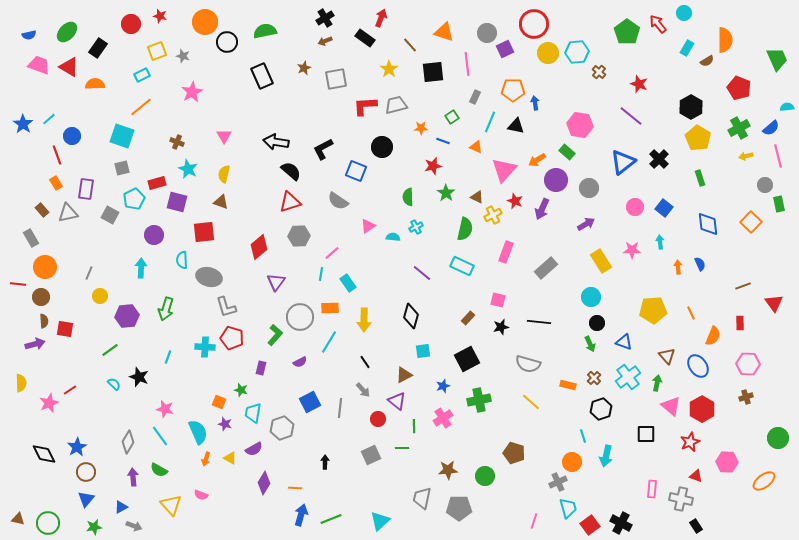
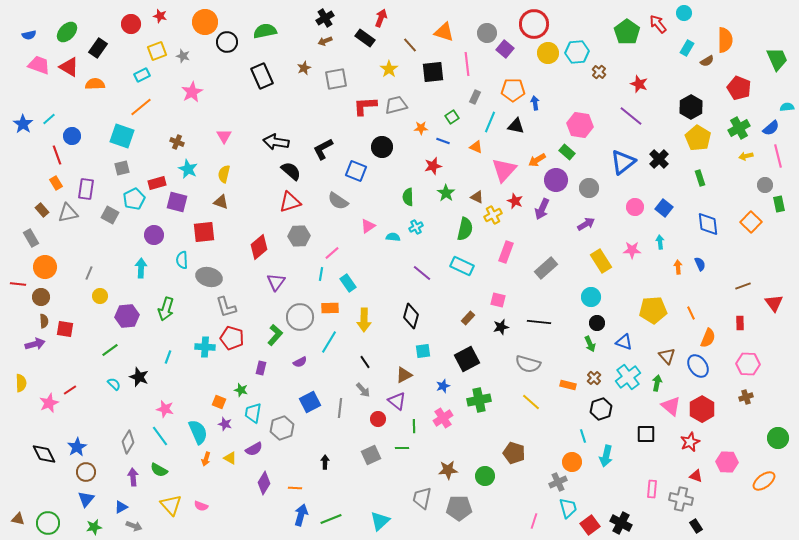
purple square at (505, 49): rotated 24 degrees counterclockwise
orange semicircle at (713, 336): moved 5 px left, 2 px down
pink semicircle at (201, 495): moved 11 px down
